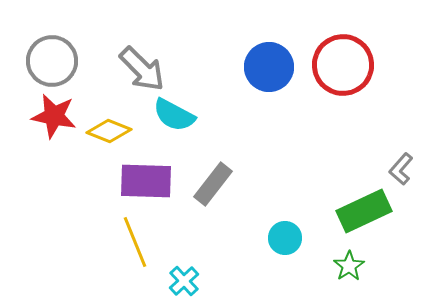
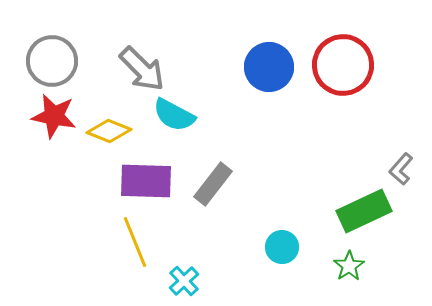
cyan circle: moved 3 px left, 9 px down
